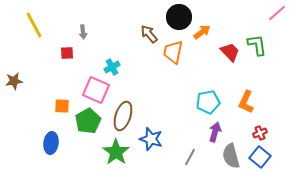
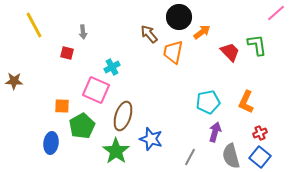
pink line: moved 1 px left
red square: rotated 16 degrees clockwise
brown star: rotated 12 degrees clockwise
green pentagon: moved 6 px left, 5 px down
green star: moved 1 px up
